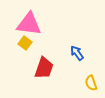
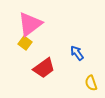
pink triangle: moved 1 px right; rotated 44 degrees counterclockwise
red trapezoid: rotated 35 degrees clockwise
